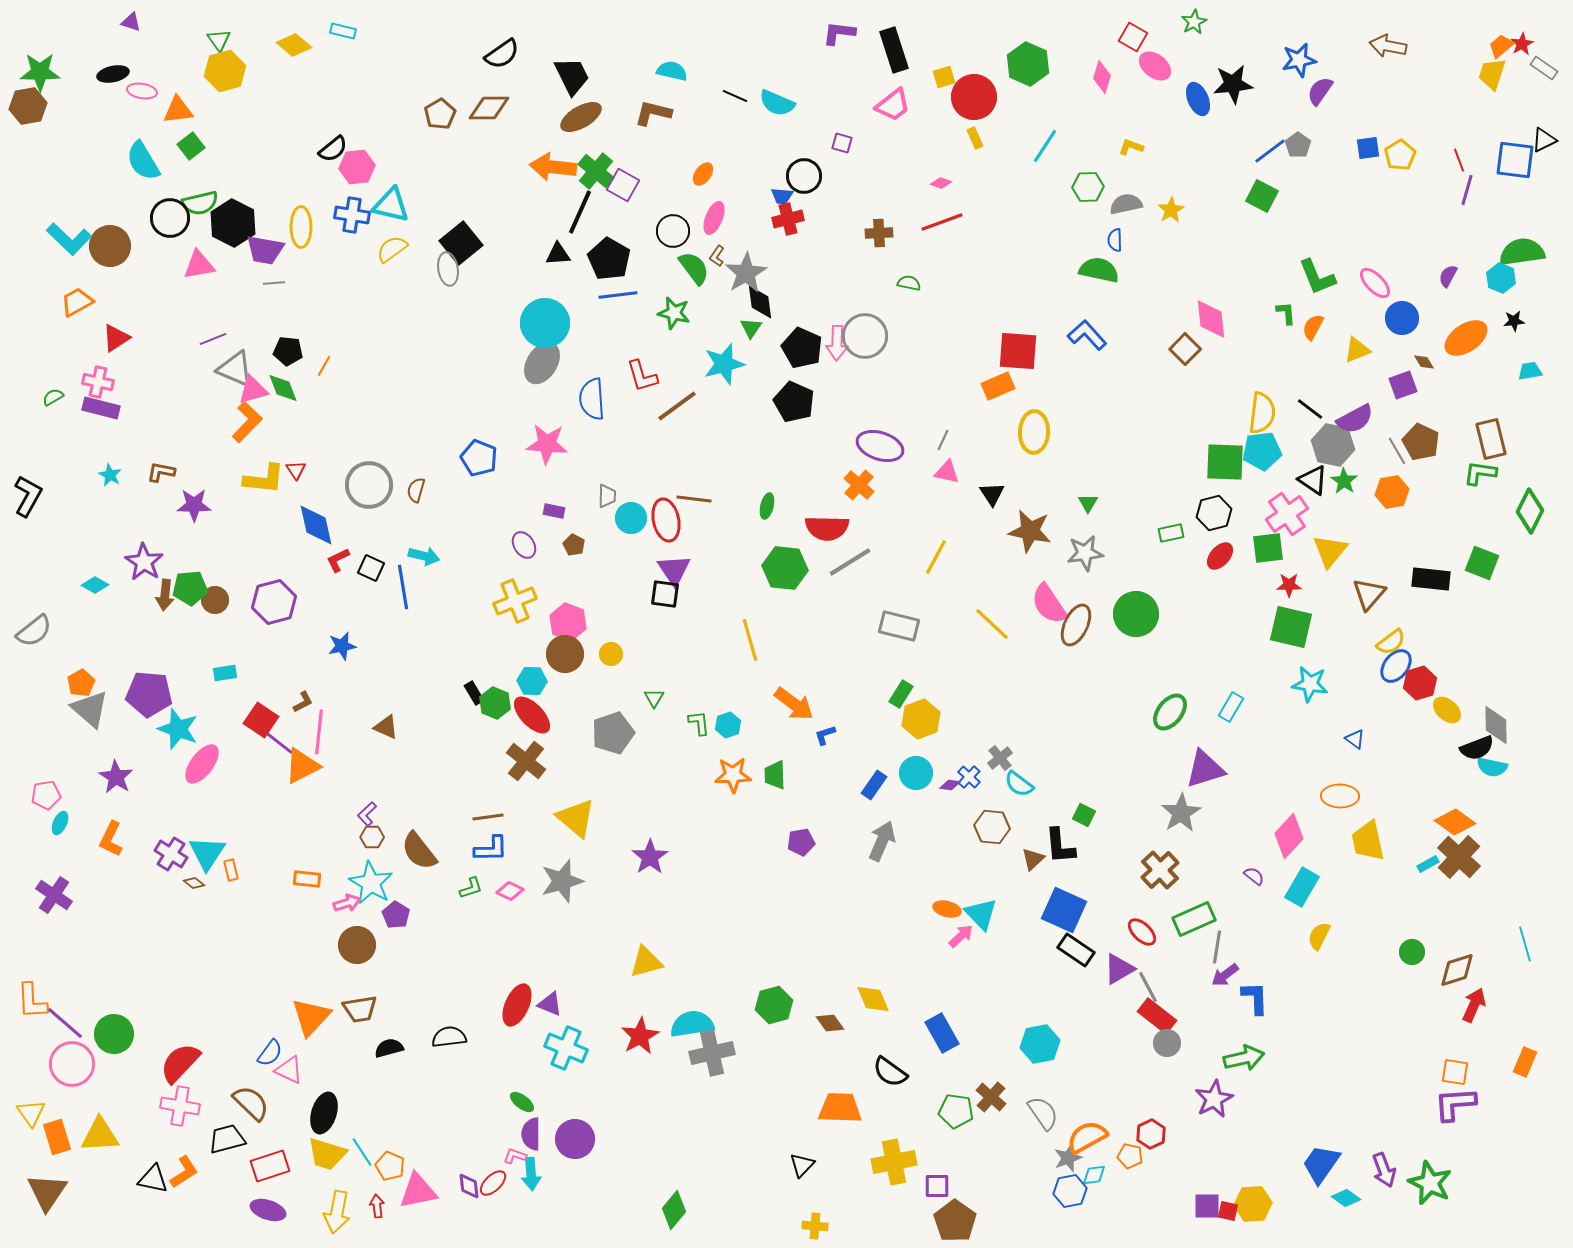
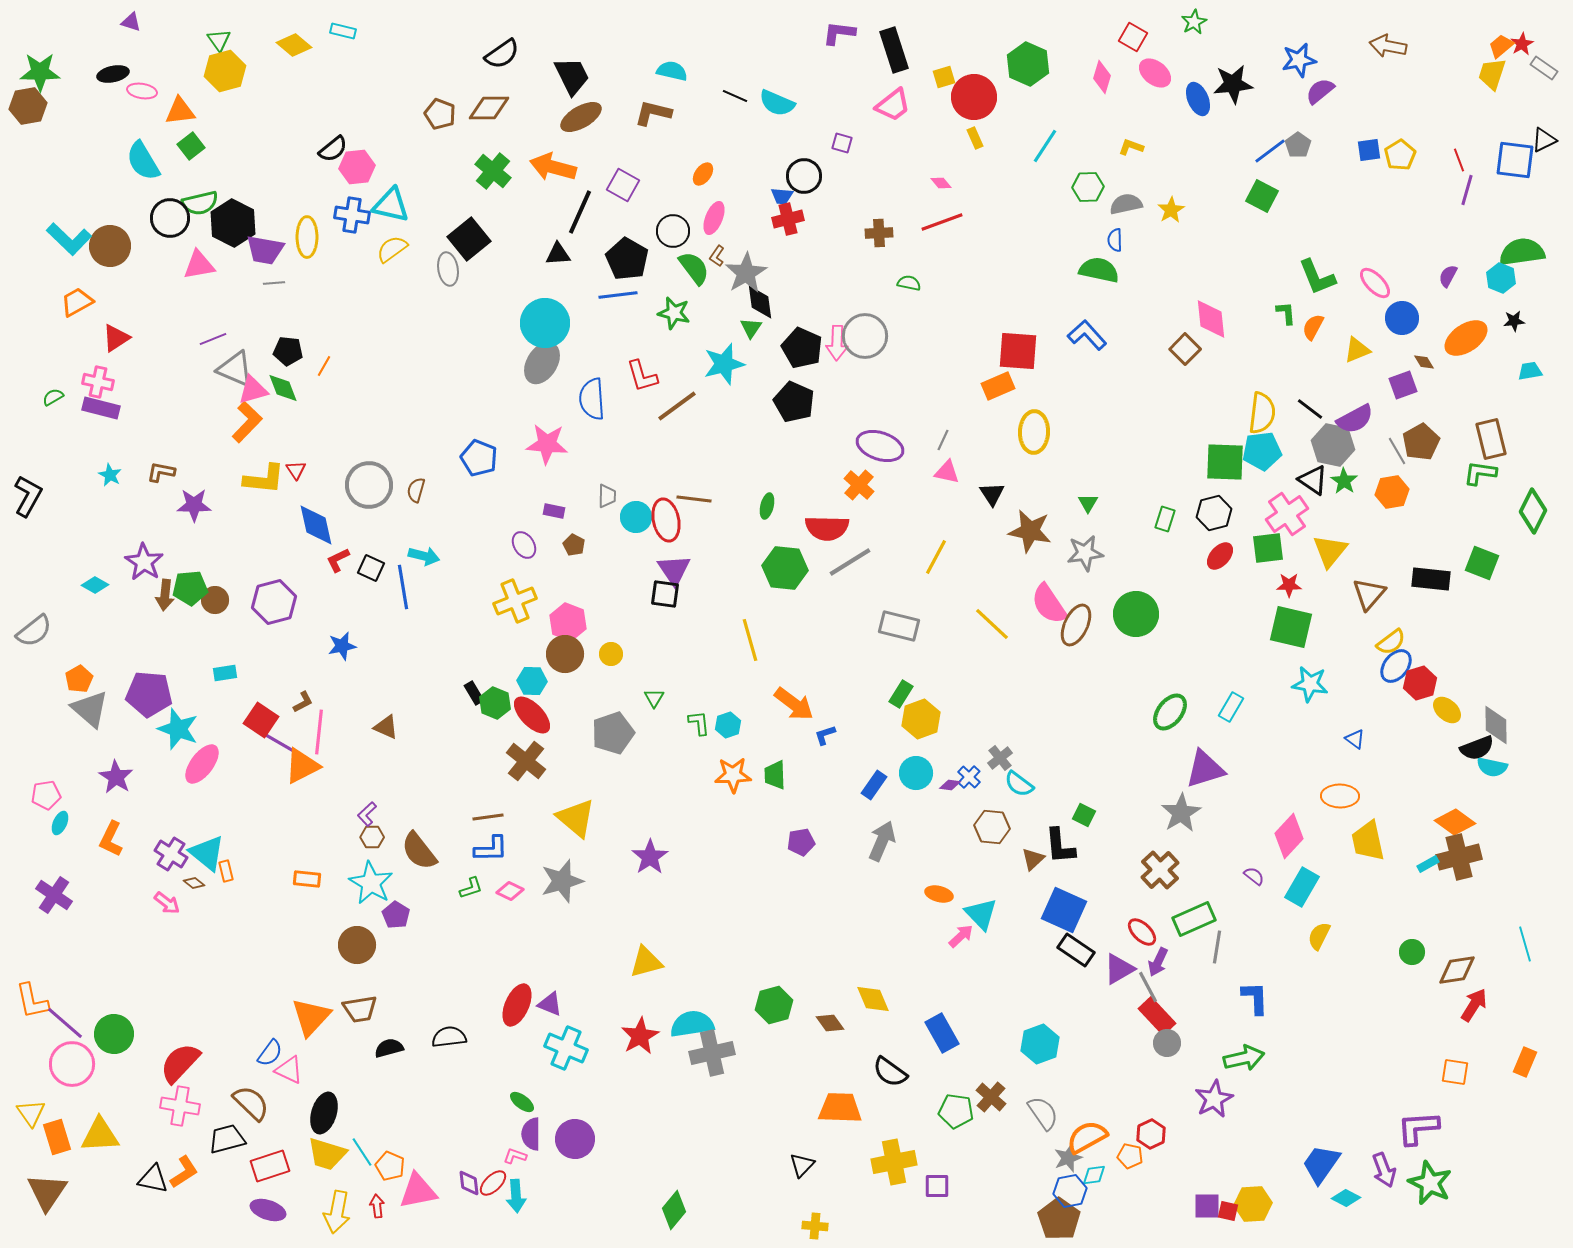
pink ellipse at (1155, 66): moved 7 px down
purple semicircle at (1320, 91): rotated 16 degrees clockwise
orange triangle at (178, 110): moved 2 px right, 1 px down
brown pentagon at (440, 114): rotated 20 degrees counterclockwise
blue square at (1368, 148): moved 1 px right, 2 px down
orange arrow at (553, 167): rotated 9 degrees clockwise
green cross at (596, 171): moved 103 px left
pink diamond at (941, 183): rotated 30 degrees clockwise
yellow ellipse at (301, 227): moved 6 px right, 10 px down
black square at (461, 243): moved 8 px right, 4 px up
black pentagon at (609, 259): moved 18 px right
brown pentagon at (1421, 442): rotated 18 degrees clockwise
green diamond at (1530, 511): moved 3 px right
cyan circle at (631, 518): moved 5 px right, 1 px up
green rectangle at (1171, 533): moved 6 px left, 14 px up; rotated 60 degrees counterclockwise
orange pentagon at (81, 683): moved 2 px left, 4 px up
purple line at (278, 742): rotated 8 degrees counterclockwise
cyan triangle at (207, 853): rotated 24 degrees counterclockwise
brown cross at (1459, 857): rotated 33 degrees clockwise
orange rectangle at (231, 870): moved 5 px left, 1 px down
pink arrow at (347, 903): moved 180 px left; rotated 56 degrees clockwise
orange ellipse at (947, 909): moved 8 px left, 15 px up
brown diamond at (1457, 970): rotated 9 degrees clockwise
purple arrow at (1225, 975): moved 67 px left, 13 px up; rotated 28 degrees counterclockwise
orange L-shape at (32, 1001): rotated 9 degrees counterclockwise
red arrow at (1474, 1005): rotated 8 degrees clockwise
red rectangle at (1157, 1016): rotated 9 degrees clockwise
cyan hexagon at (1040, 1044): rotated 9 degrees counterclockwise
purple L-shape at (1455, 1104): moved 37 px left, 24 px down
cyan arrow at (531, 1174): moved 15 px left, 22 px down
purple diamond at (469, 1186): moved 3 px up
cyan diamond at (1346, 1198): rotated 8 degrees counterclockwise
brown pentagon at (955, 1221): moved 104 px right, 2 px up
